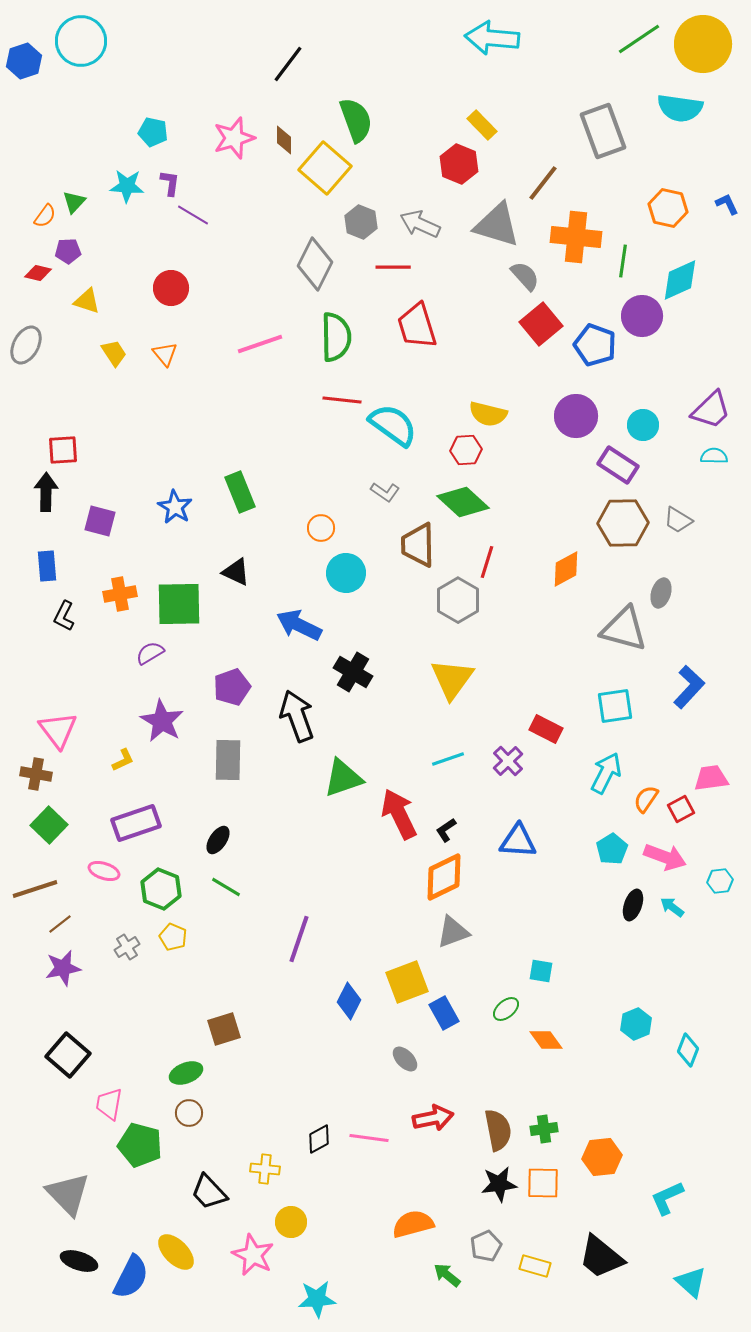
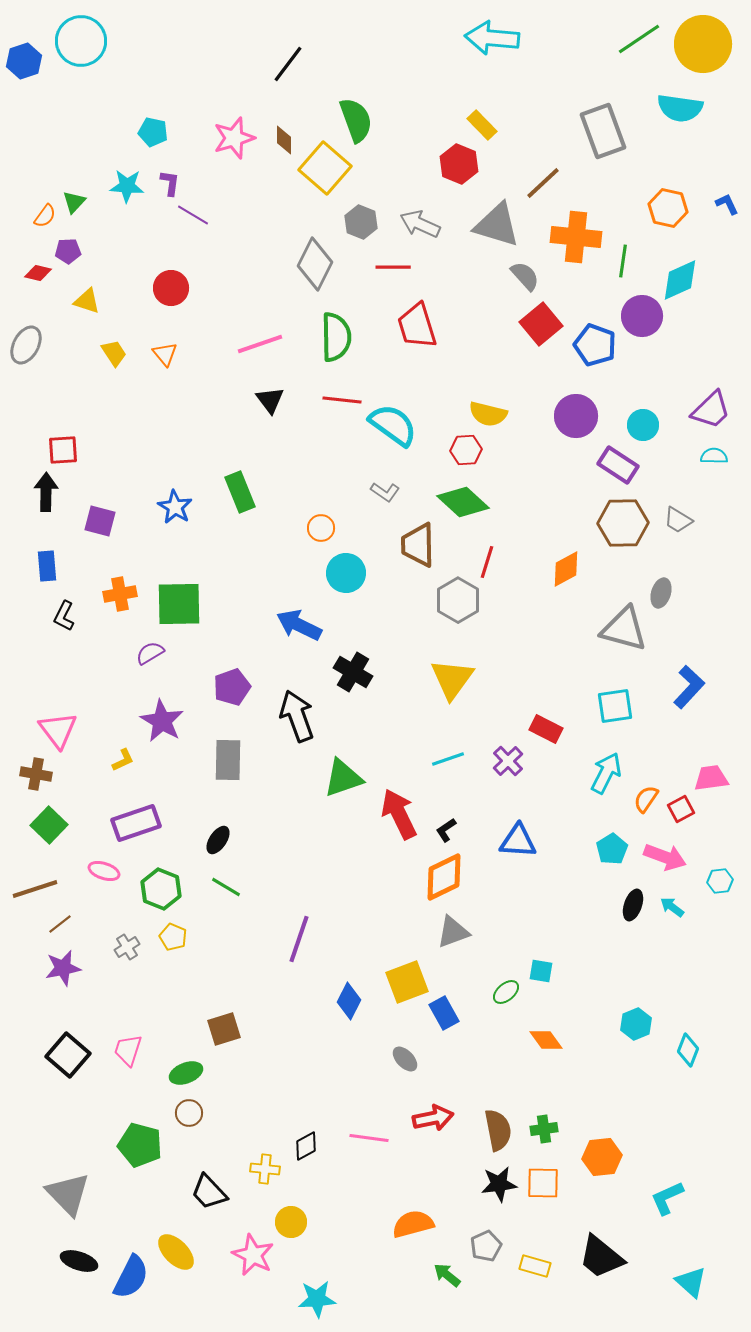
brown line at (543, 183): rotated 9 degrees clockwise
black triangle at (236, 572): moved 34 px right, 172 px up; rotated 28 degrees clockwise
green ellipse at (506, 1009): moved 17 px up
pink trapezoid at (109, 1104): moved 19 px right, 54 px up; rotated 8 degrees clockwise
black diamond at (319, 1139): moved 13 px left, 7 px down
